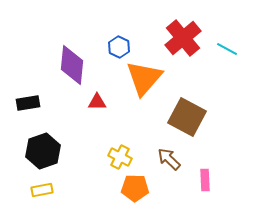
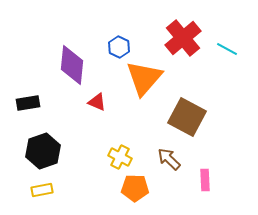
red triangle: rotated 24 degrees clockwise
